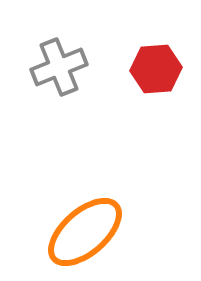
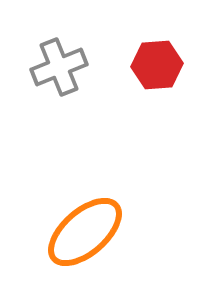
red hexagon: moved 1 px right, 4 px up
